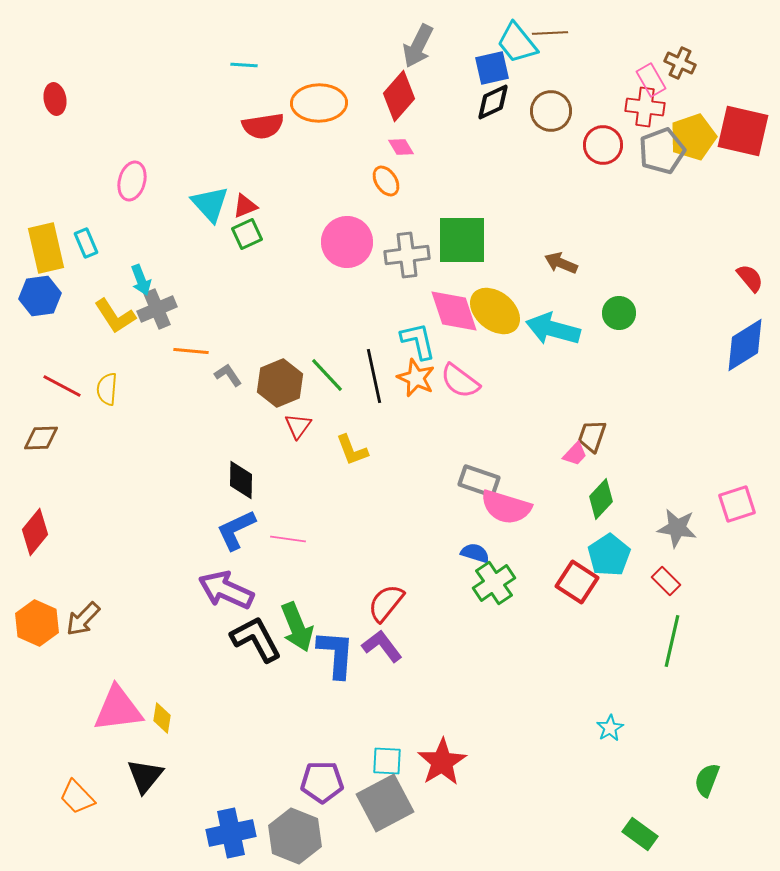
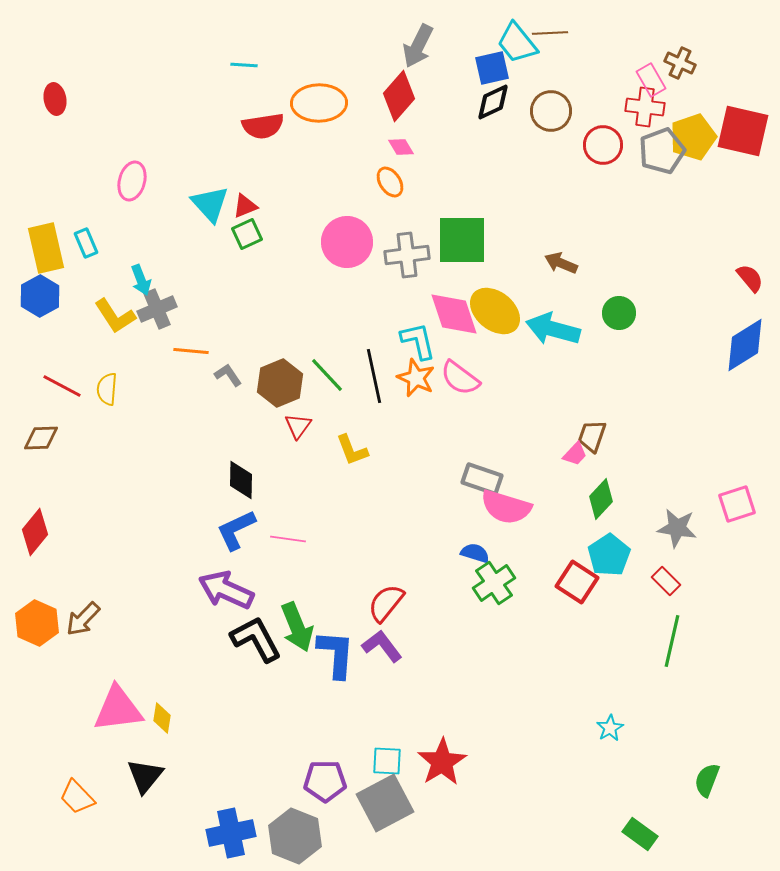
orange ellipse at (386, 181): moved 4 px right, 1 px down
blue hexagon at (40, 296): rotated 21 degrees counterclockwise
pink diamond at (454, 311): moved 3 px down
pink semicircle at (460, 381): moved 3 px up
gray rectangle at (479, 481): moved 3 px right, 2 px up
purple pentagon at (322, 782): moved 3 px right, 1 px up
